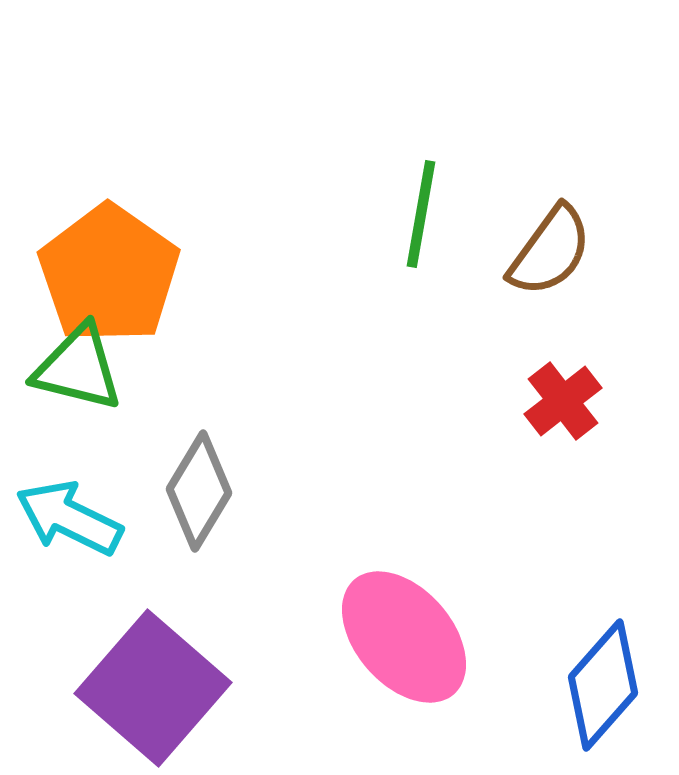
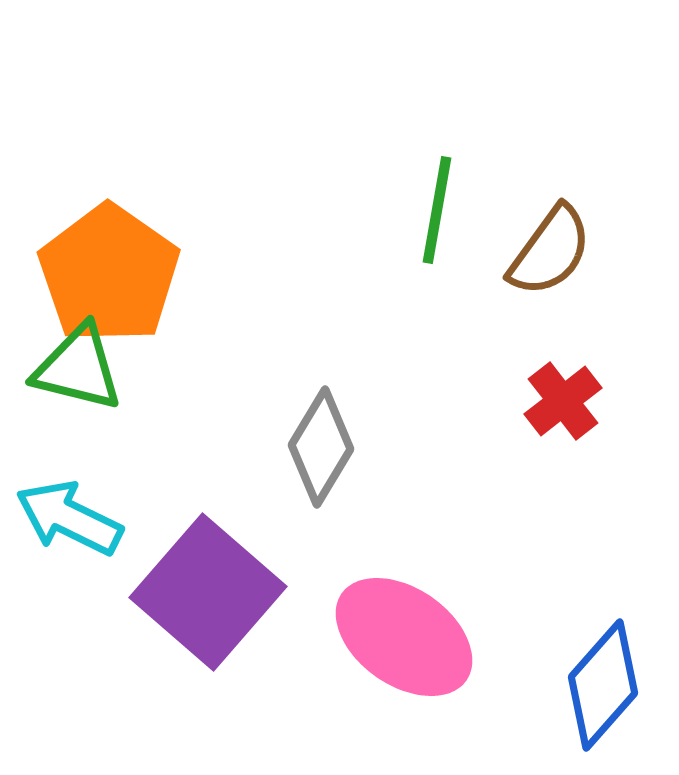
green line: moved 16 px right, 4 px up
gray diamond: moved 122 px right, 44 px up
pink ellipse: rotated 14 degrees counterclockwise
purple square: moved 55 px right, 96 px up
